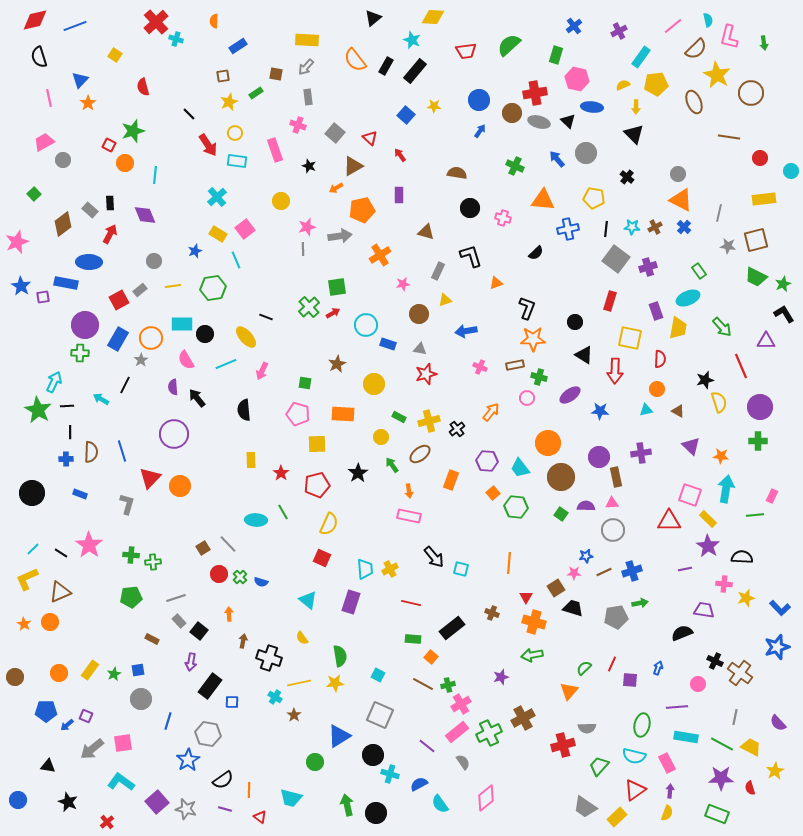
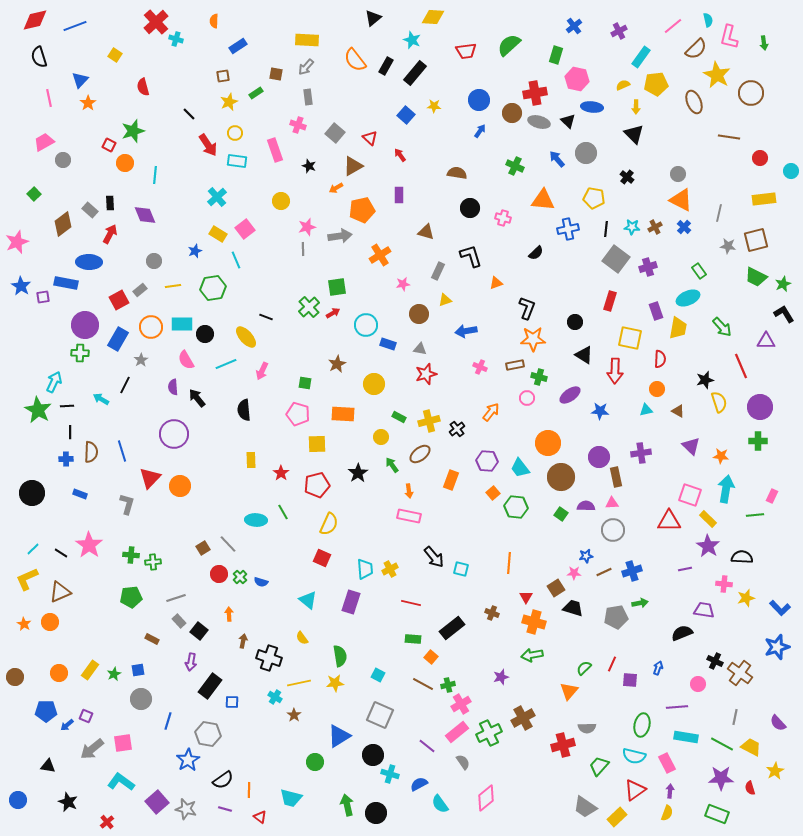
black rectangle at (415, 71): moved 2 px down
orange circle at (151, 338): moved 11 px up
